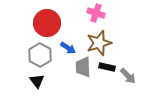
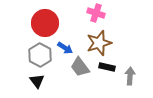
red circle: moved 2 px left
blue arrow: moved 3 px left
gray trapezoid: moved 3 px left; rotated 35 degrees counterclockwise
gray arrow: moved 2 px right; rotated 132 degrees counterclockwise
